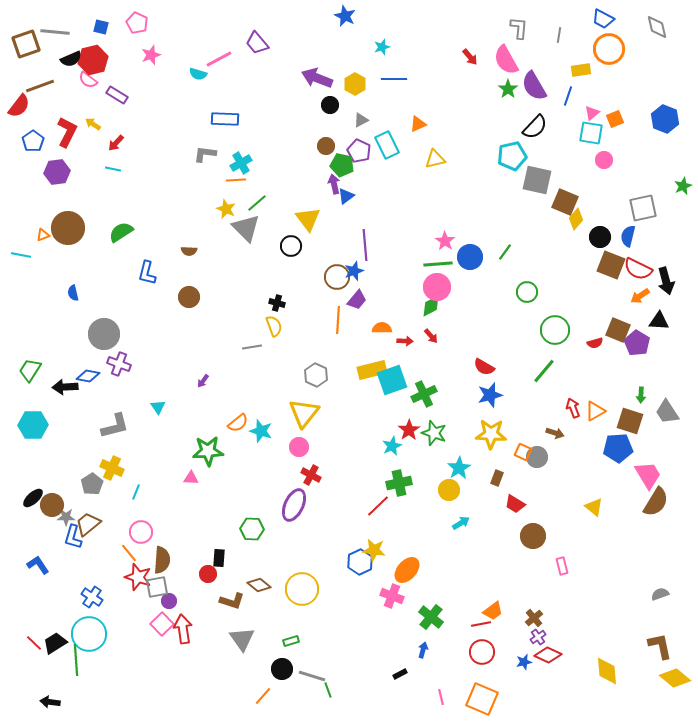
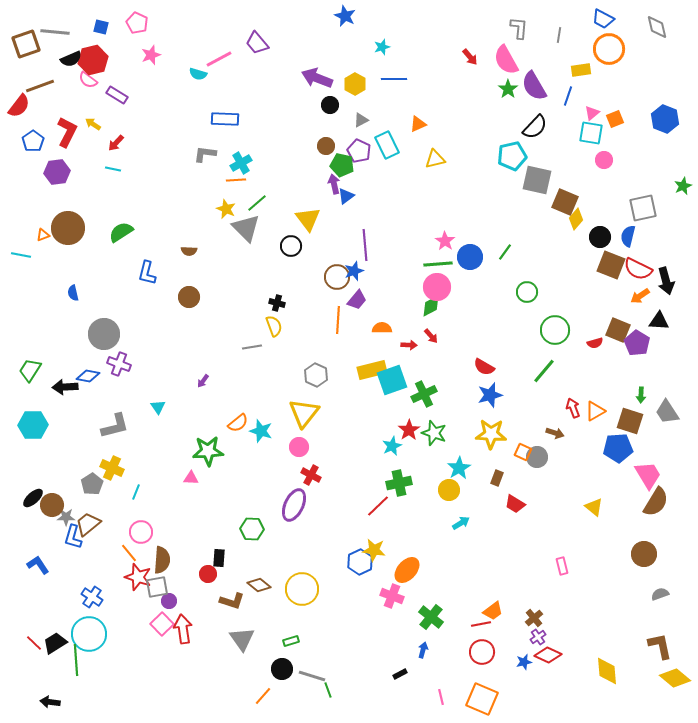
red arrow at (405, 341): moved 4 px right, 4 px down
brown circle at (533, 536): moved 111 px right, 18 px down
